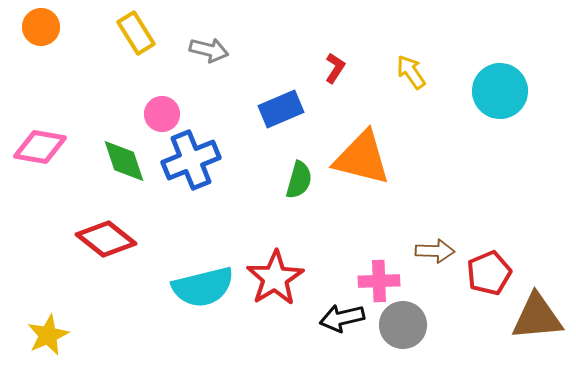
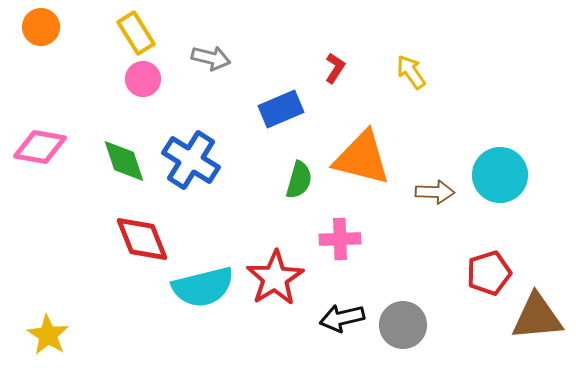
gray arrow: moved 2 px right, 8 px down
cyan circle: moved 84 px down
pink circle: moved 19 px left, 35 px up
blue cross: rotated 36 degrees counterclockwise
red diamond: moved 36 px right; rotated 30 degrees clockwise
brown arrow: moved 59 px up
red pentagon: rotated 6 degrees clockwise
pink cross: moved 39 px left, 42 px up
yellow star: rotated 15 degrees counterclockwise
